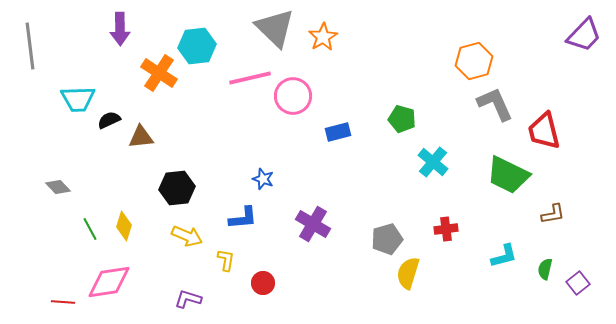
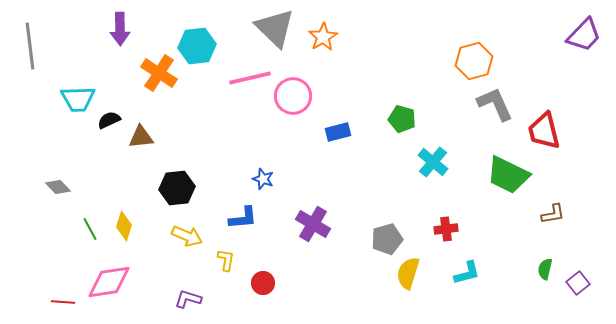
cyan L-shape: moved 37 px left, 17 px down
